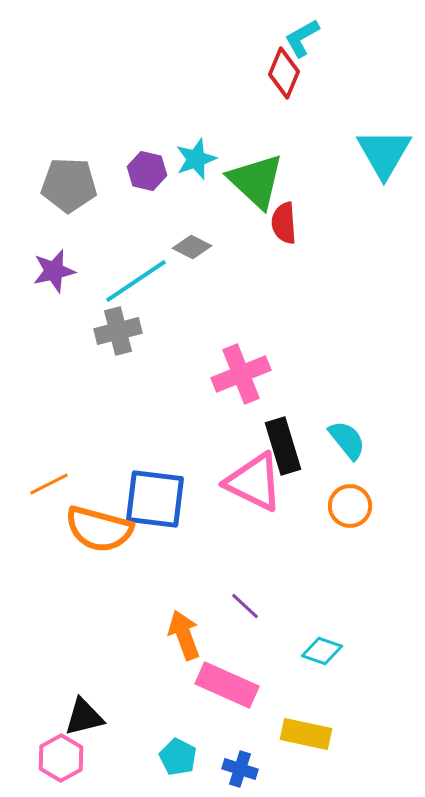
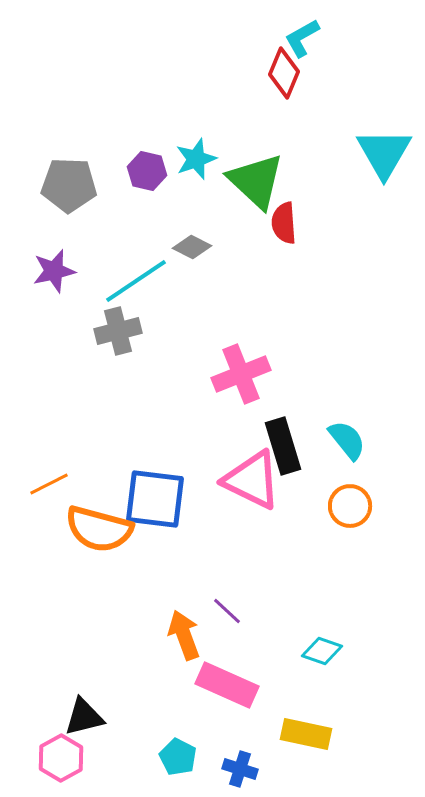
pink triangle: moved 2 px left, 2 px up
purple line: moved 18 px left, 5 px down
